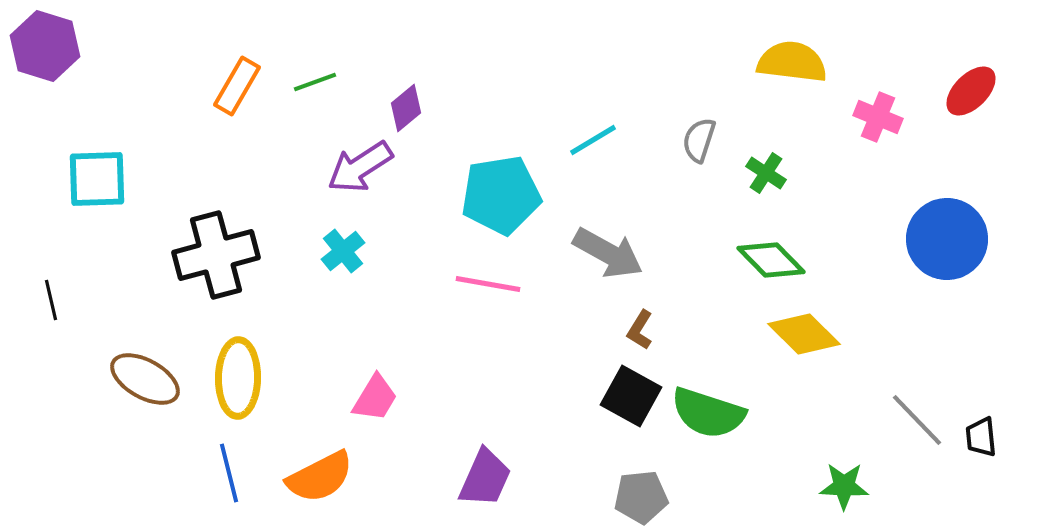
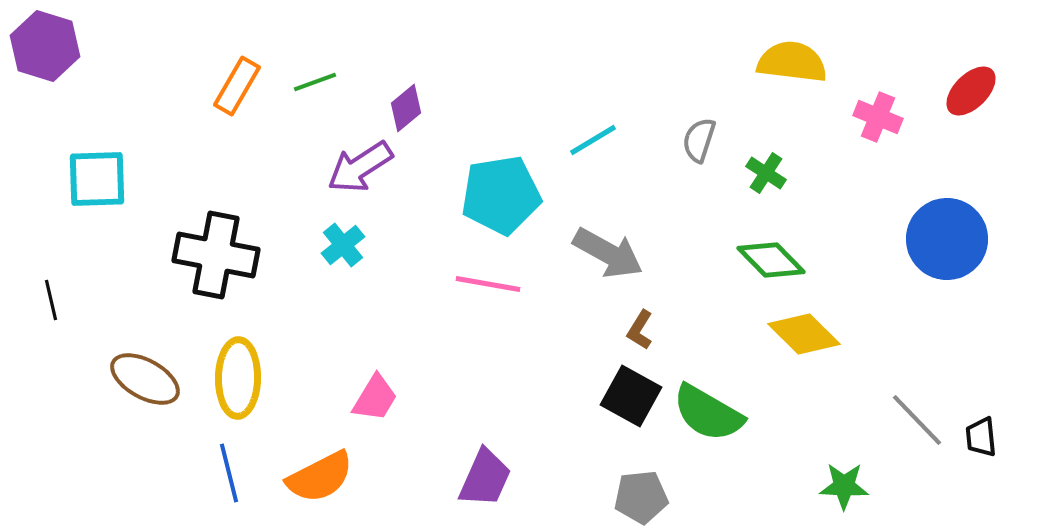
cyan cross: moved 6 px up
black cross: rotated 26 degrees clockwise
green semicircle: rotated 12 degrees clockwise
